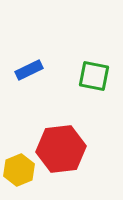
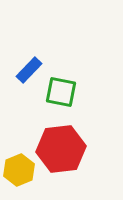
blue rectangle: rotated 20 degrees counterclockwise
green square: moved 33 px left, 16 px down
